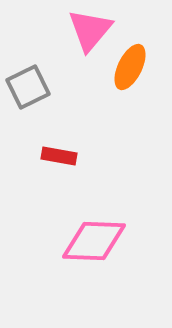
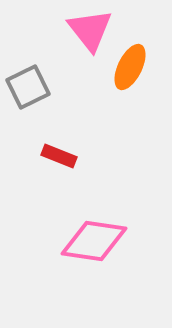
pink triangle: rotated 18 degrees counterclockwise
red rectangle: rotated 12 degrees clockwise
pink diamond: rotated 6 degrees clockwise
